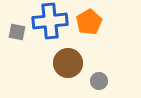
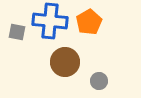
blue cross: rotated 12 degrees clockwise
brown circle: moved 3 px left, 1 px up
